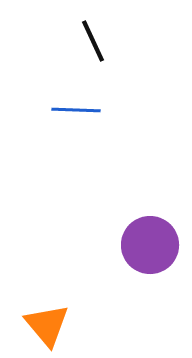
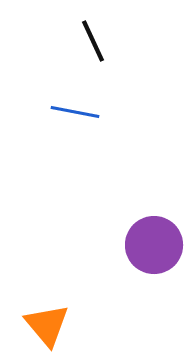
blue line: moved 1 px left, 2 px down; rotated 9 degrees clockwise
purple circle: moved 4 px right
